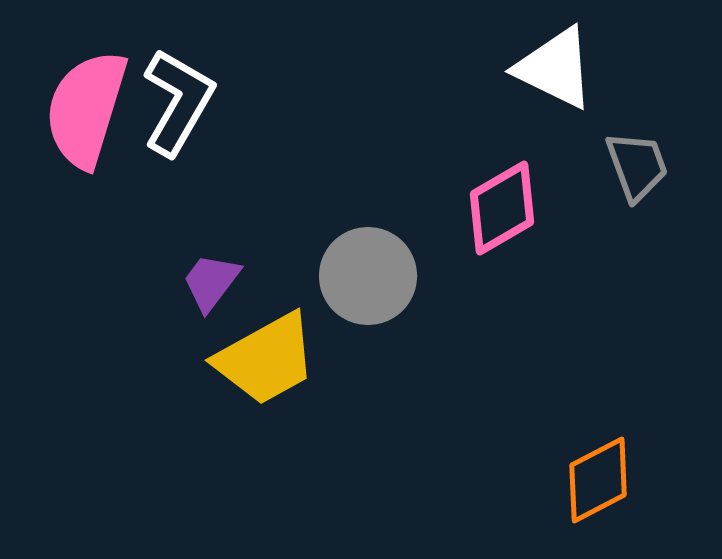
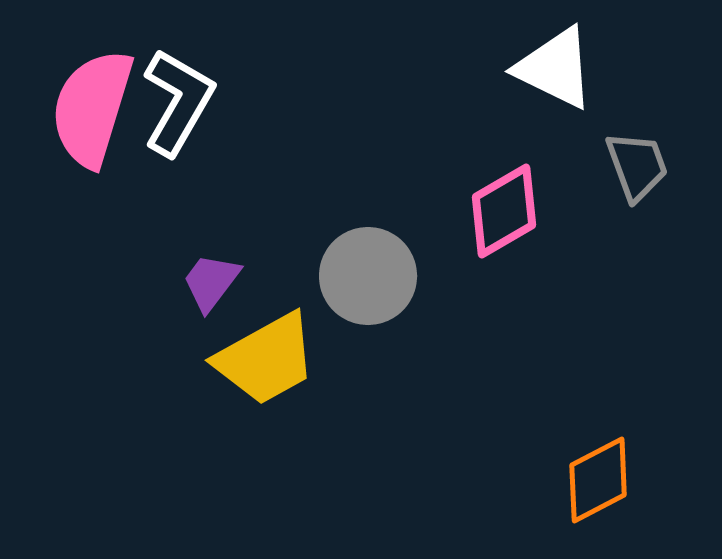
pink semicircle: moved 6 px right, 1 px up
pink diamond: moved 2 px right, 3 px down
